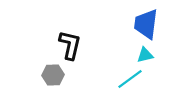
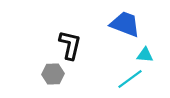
blue trapezoid: moved 21 px left; rotated 104 degrees clockwise
cyan triangle: rotated 18 degrees clockwise
gray hexagon: moved 1 px up
